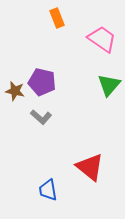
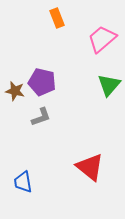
pink trapezoid: rotated 76 degrees counterclockwise
gray L-shape: rotated 60 degrees counterclockwise
blue trapezoid: moved 25 px left, 8 px up
